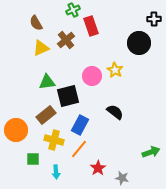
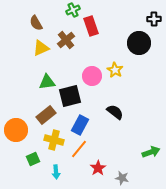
black square: moved 2 px right
green square: rotated 24 degrees counterclockwise
